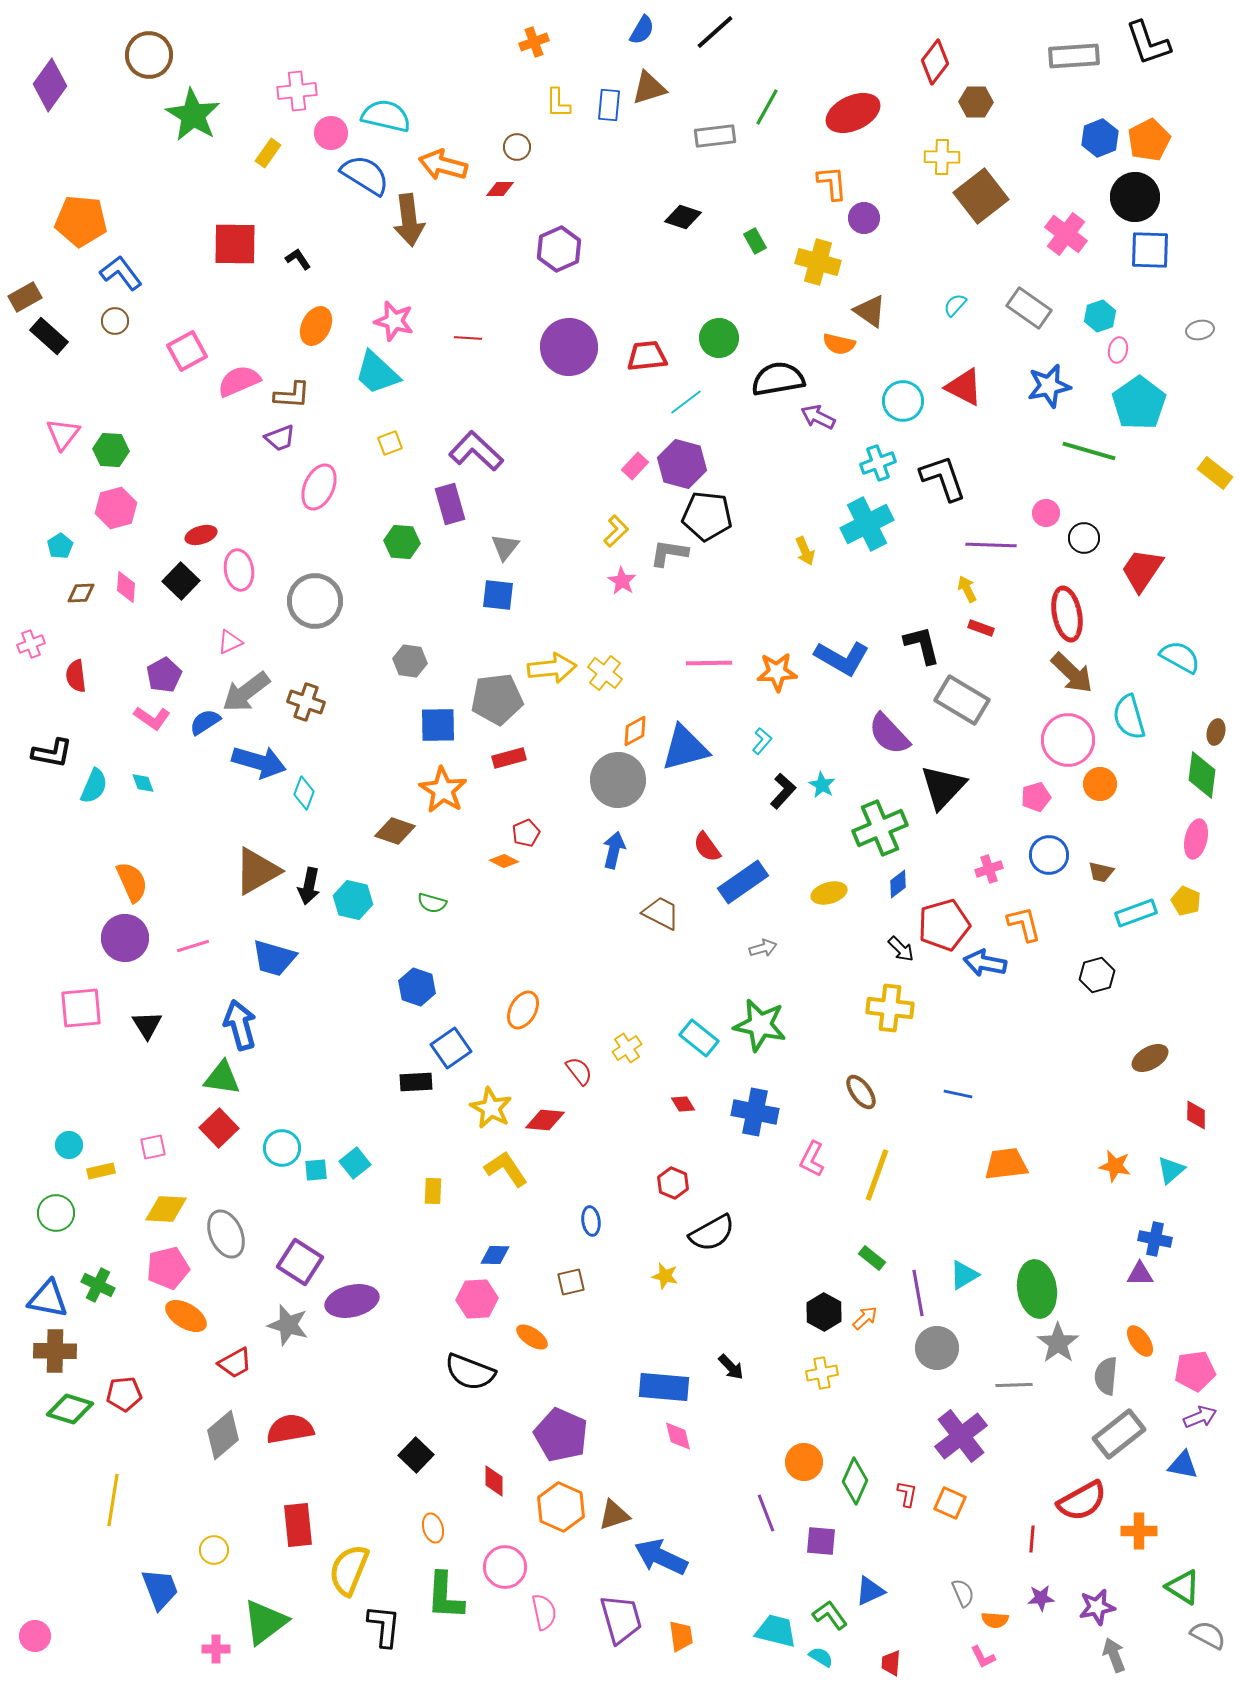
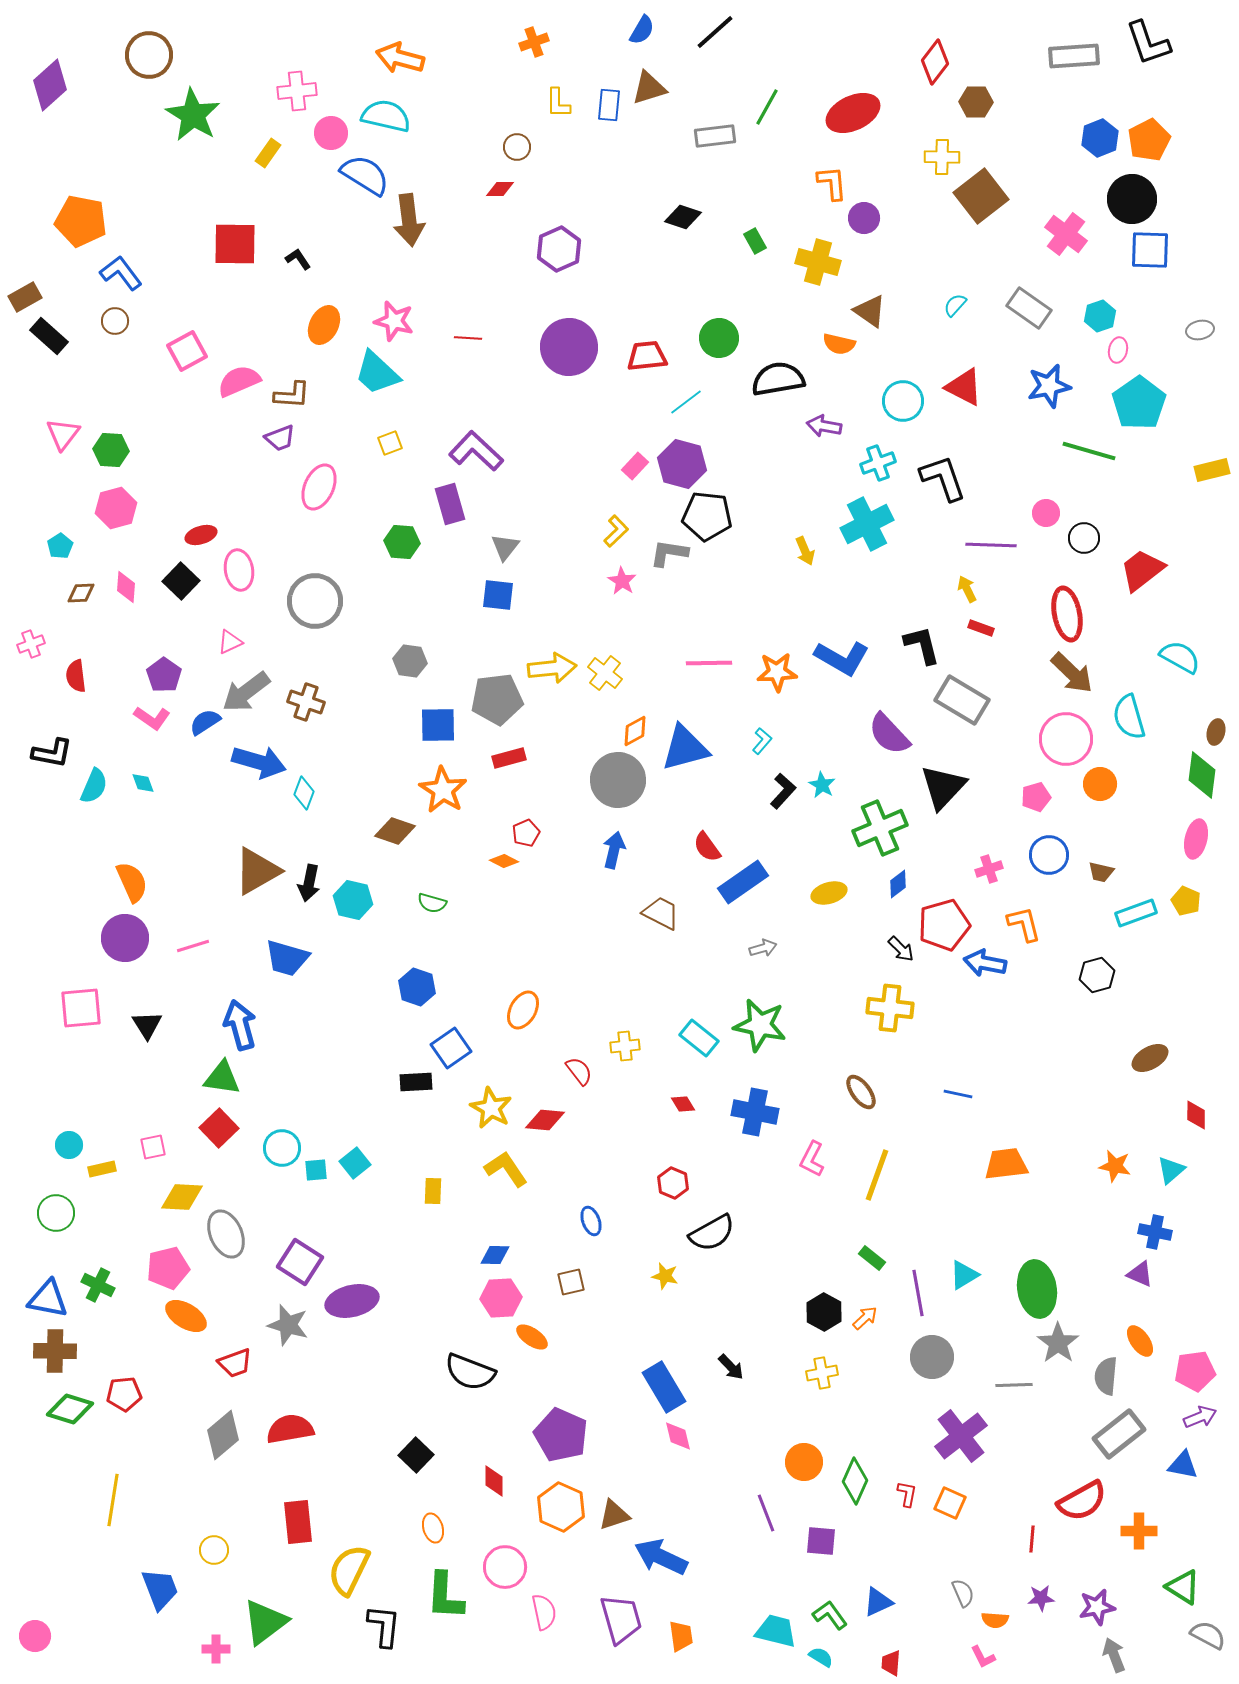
purple diamond at (50, 85): rotated 12 degrees clockwise
orange arrow at (443, 165): moved 43 px left, 107 px up
black circle at (1135, 197): moved 3 px left, 2 px down
orange pentagon at (81, 221): rotated 6 degrees clockwise
orange ellipse at (316, 326): moved 8 px right, 1 px up
purple arrow at (818, 417): moved 6 px right, 9 px down; rotated 16 degrees counterclockwise
yellow rectangle at (1215, 473): moved 3 px left, 3 px up; rotated 52 degrees counterclockwise
red trapezoid at (1142, 570): rotated 18 degrees clockwise
purple pentagon at (164, 675): rotated 8 degrees counterclockwise
pink circle at (1068, 740): moved 2 px left, 1 px up
black arrow at (309, 886): moved 3 px up
blue trapezoid at (274, 958): moved 13 px right
yellow cross at (627, 1048): moved 2 px left, 2 px up; rotated 28 degrees clockwise
yellow rectangle at (101, 1171): moved 1 px right, 2 px up
yellow diamond at (166, 1209): moved 16 px right, 12 px up
blue ellipse at (591, 1221): rotated 12 degrees counterclockwise
blue cross at (1155, 1239): moved 7 px up
purple triangle at (1140, 1274): rotated 24 degrees clockwise
pink hexagon at (477, 1299): moved 24 px right, 1 px up
gray circle at (937, 1348): moved 5 px left, 9 px down
red trapezoid at (235, 1363): rotated 9 degrees clockwise
blue rectangle at (664, 1387): rotated 54 degrees clockwise
red rectangle at (298, 1525): moved 3 px up
yellow semicircle at (349, 1570): rotated 4 degrees clockwise
blue triangle at (870, 1591): moved 8 px right, 11 px down
